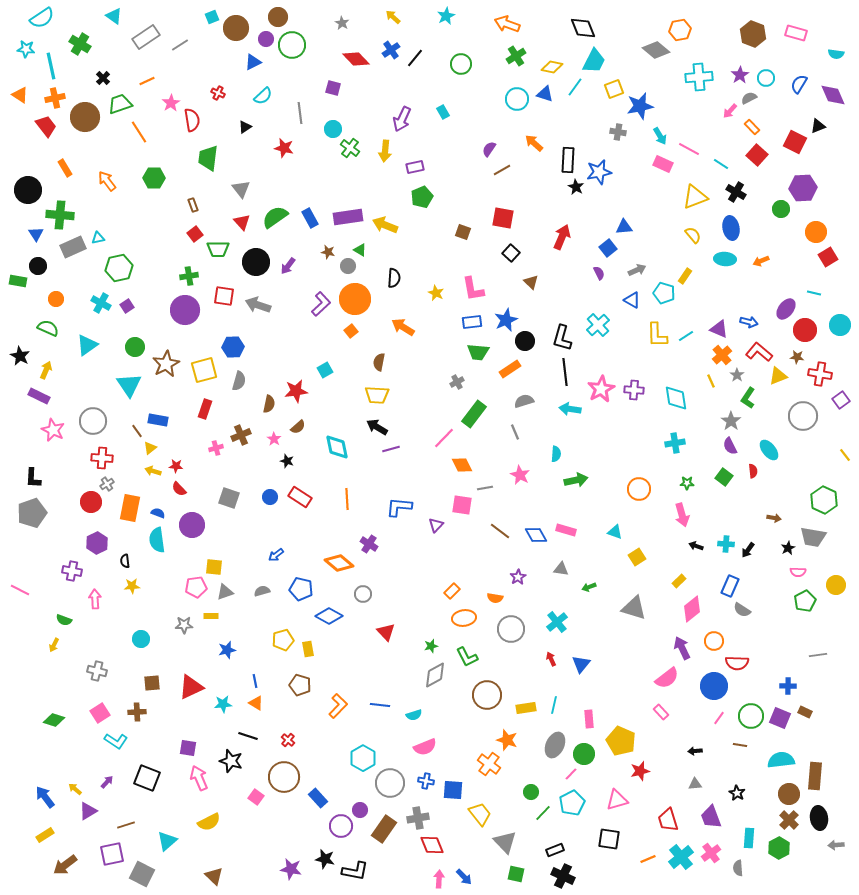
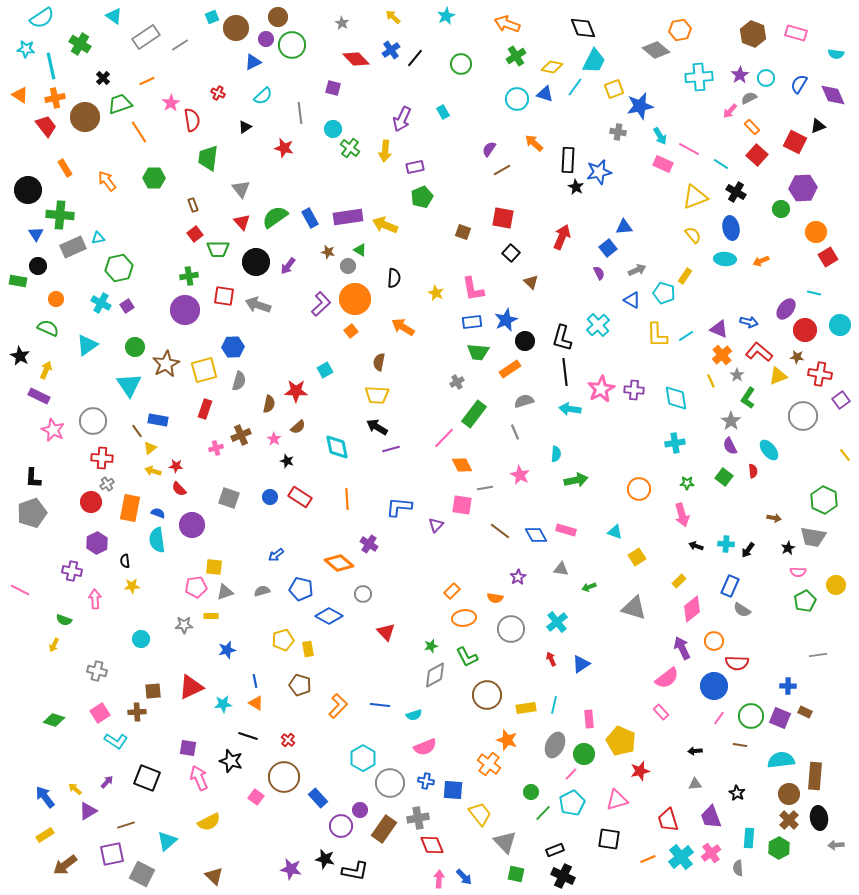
red star at (296, 391): rotated 10 degrees clockwise
blue triangle at (581, 664): rotated 18 degrees clockwise
brown square at (152, 683): moved 1 px right, 8 px down
